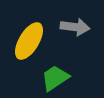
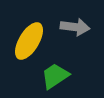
green trapezoid: moved 2 px up
